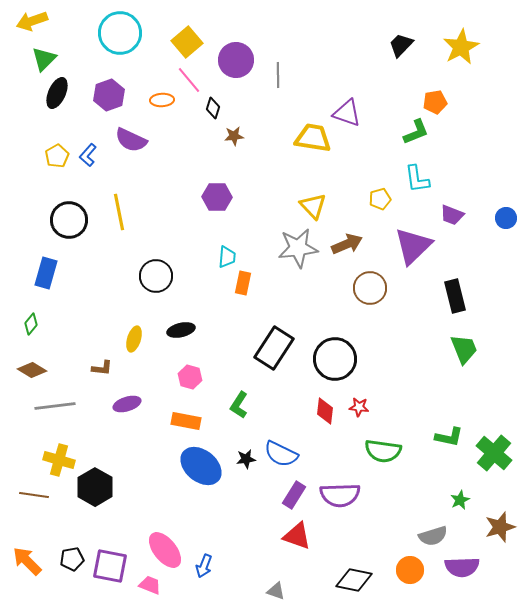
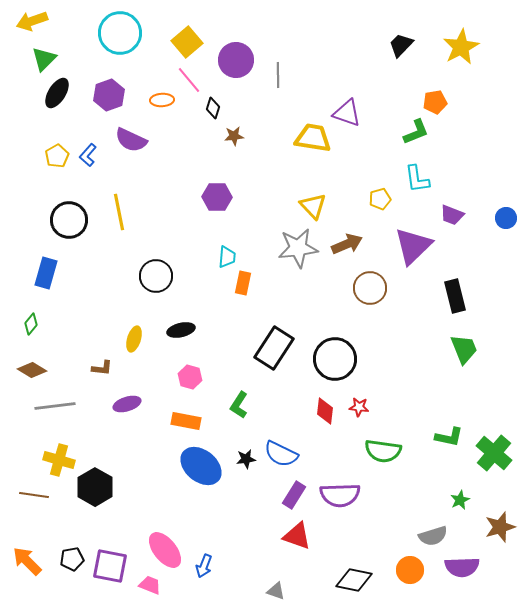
black ellipse at (57, 93): rotated 8 degrees clockwise
